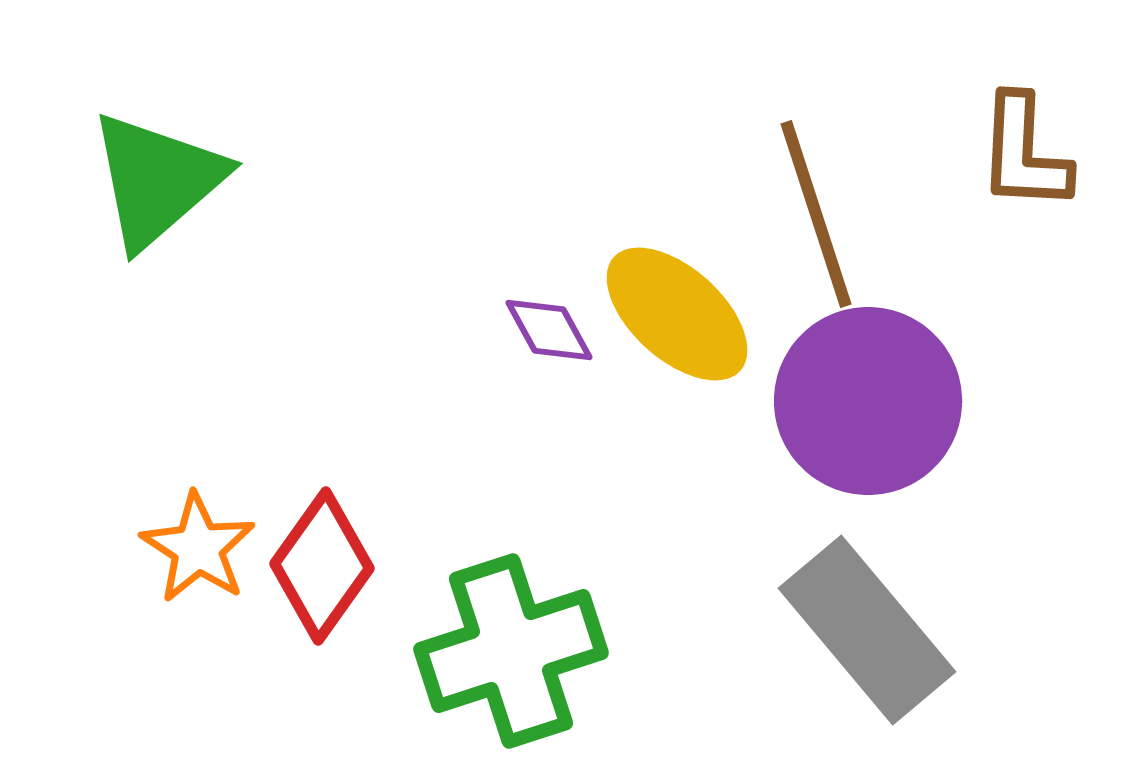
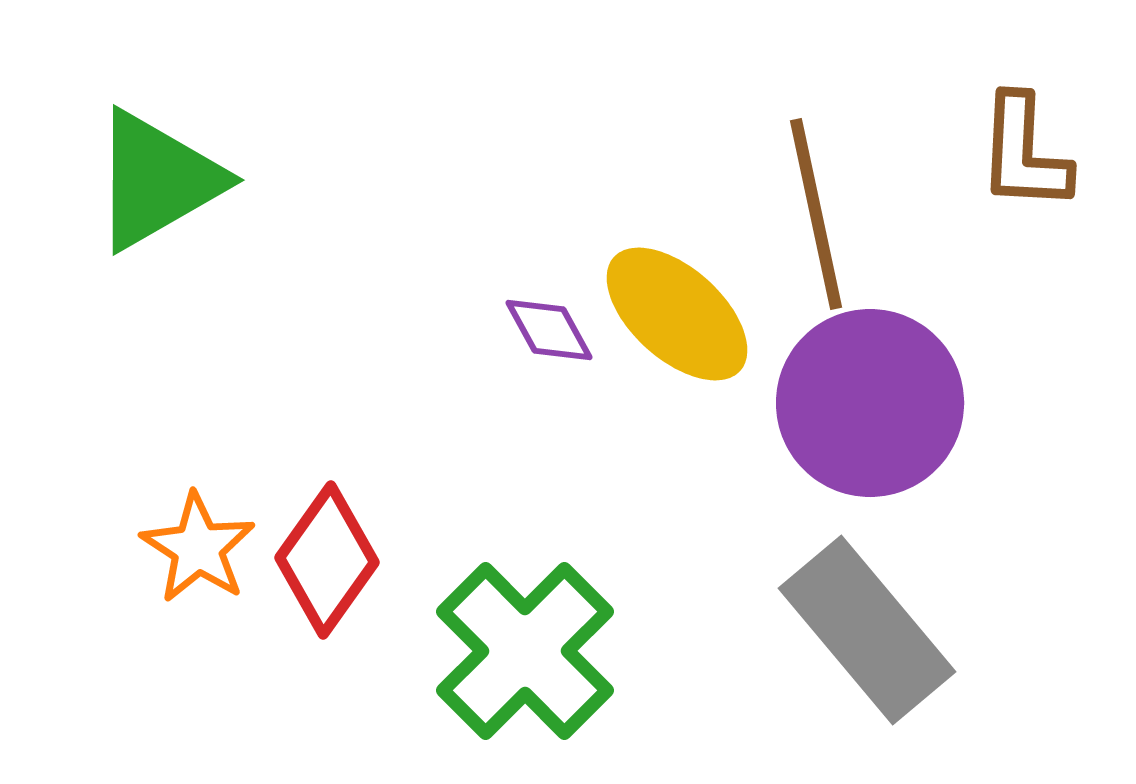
green triangle: rotated 11 degrees clockwise
brown line: rotated 6 degrees clockwise
purple circle: moved 2 px right, 2 px down
red diamond: moved 5 px right, 6 px up
green cross: moved 14 px right; rotated 27 degrees counterclockwise
